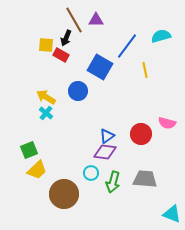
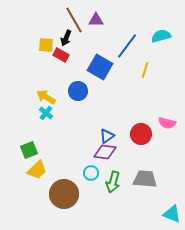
yellow line: rotated 28 degrees clockwise
